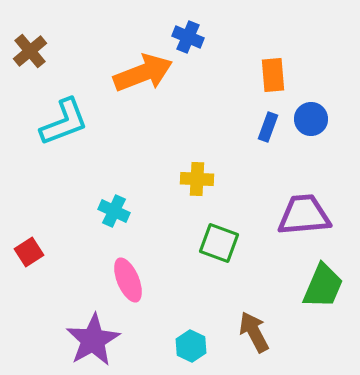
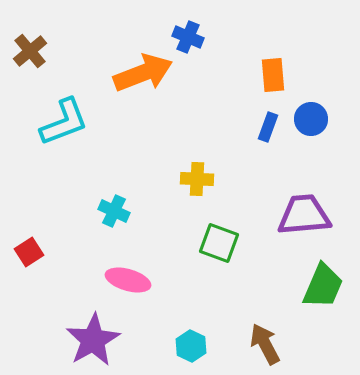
pink ellipse: rotated 51 degrees counterclockwise
brown arrow: moved 11 px right, 12 px down
